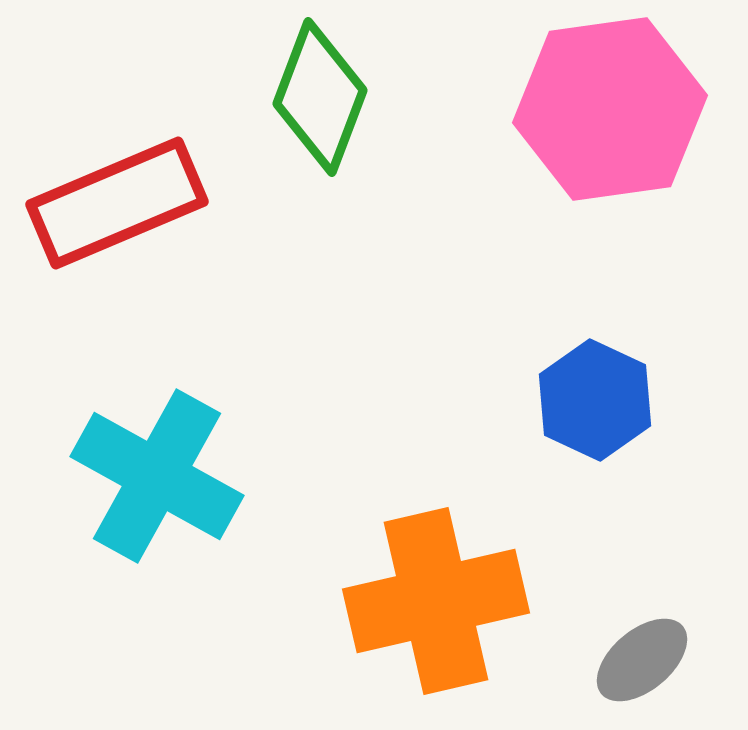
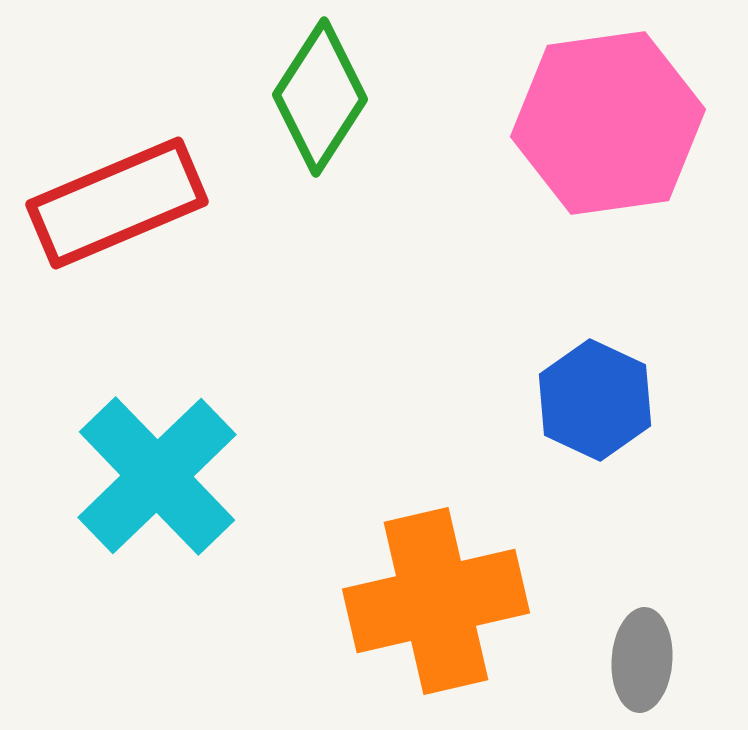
green diamond: rotated 12 degrees clockwise
pink hexagon: moved 2 px left, 14 px down
cyan cross: rotated 17 degrees clockwise
gray ellipse: rotated 46 degrees counterclockwise
